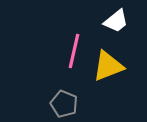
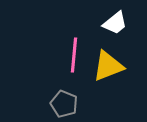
white trapezoid: moved 1 px left, 2 px down
pink line: moved 4 px down; rotated 8 degrees counterclockwise
